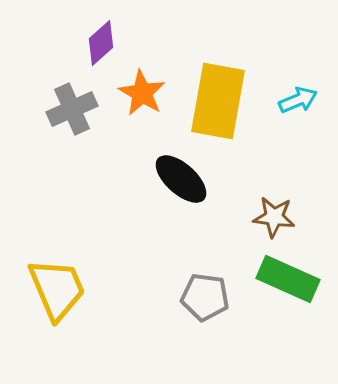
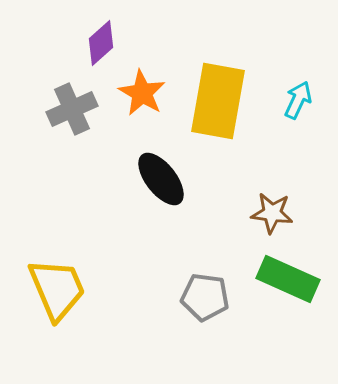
cyan arrow: rotated 42 degrees counterclockwise
black ellipse: moved 20 px left; rotated 10 degrees clockwise
brown star: moved 2 px left, 4 px up
